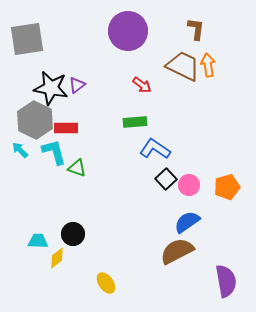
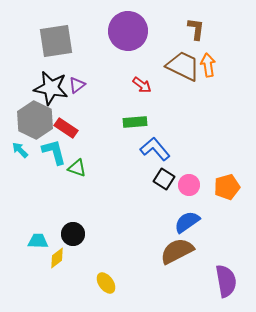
gray square: moved 29 px right, 2 px down
red rectangle: rotated 35 degrees clockwise
blue L-shape: rotated 16 degrees clockwise
black square: moved 2 px left; rotated 15 degrees counterclockwise
